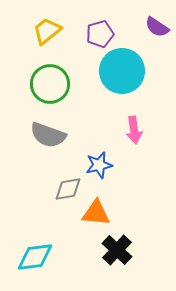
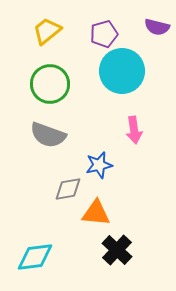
purple semicircle: rotated 20 degrees counterclockwise
purple pentagon: moved 4 px right
